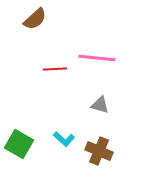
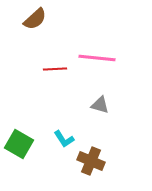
cyan L-shape: rotated 15 degrees clockwise
brown cross: moved 8 px left, 10 px down
